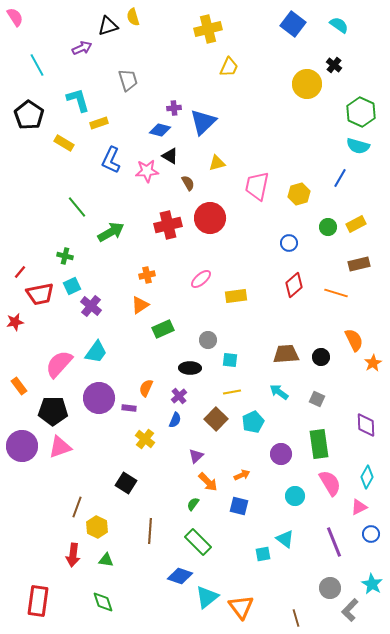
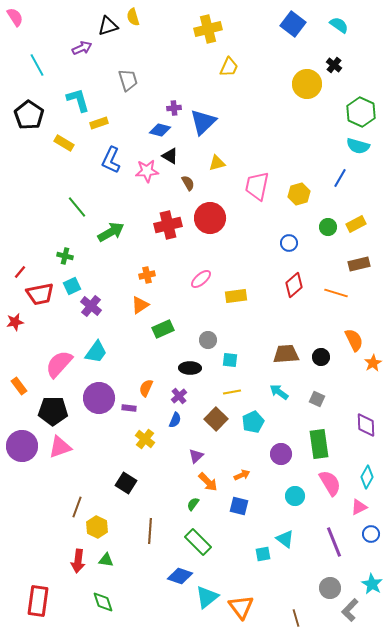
red arrow at (73, 555): moved 5 px right, 6 px down
